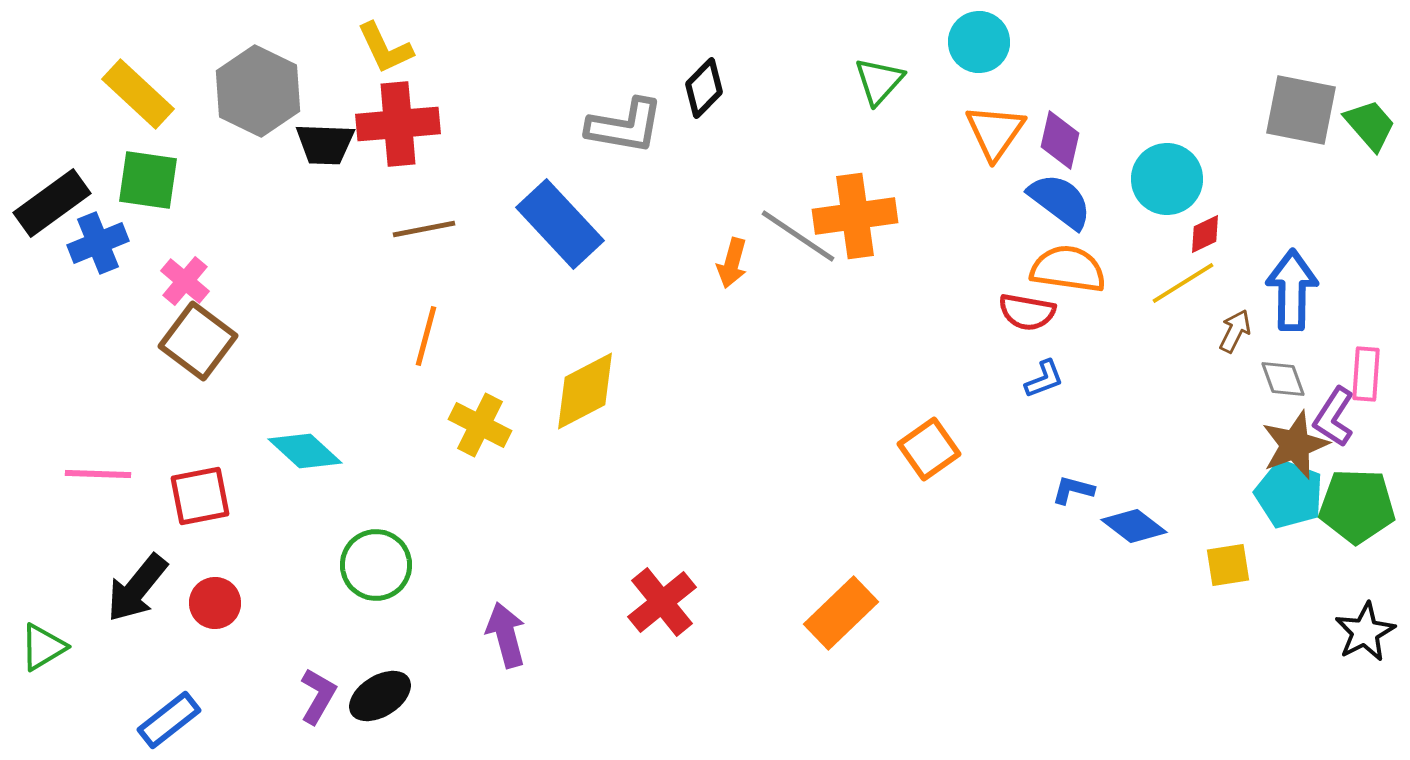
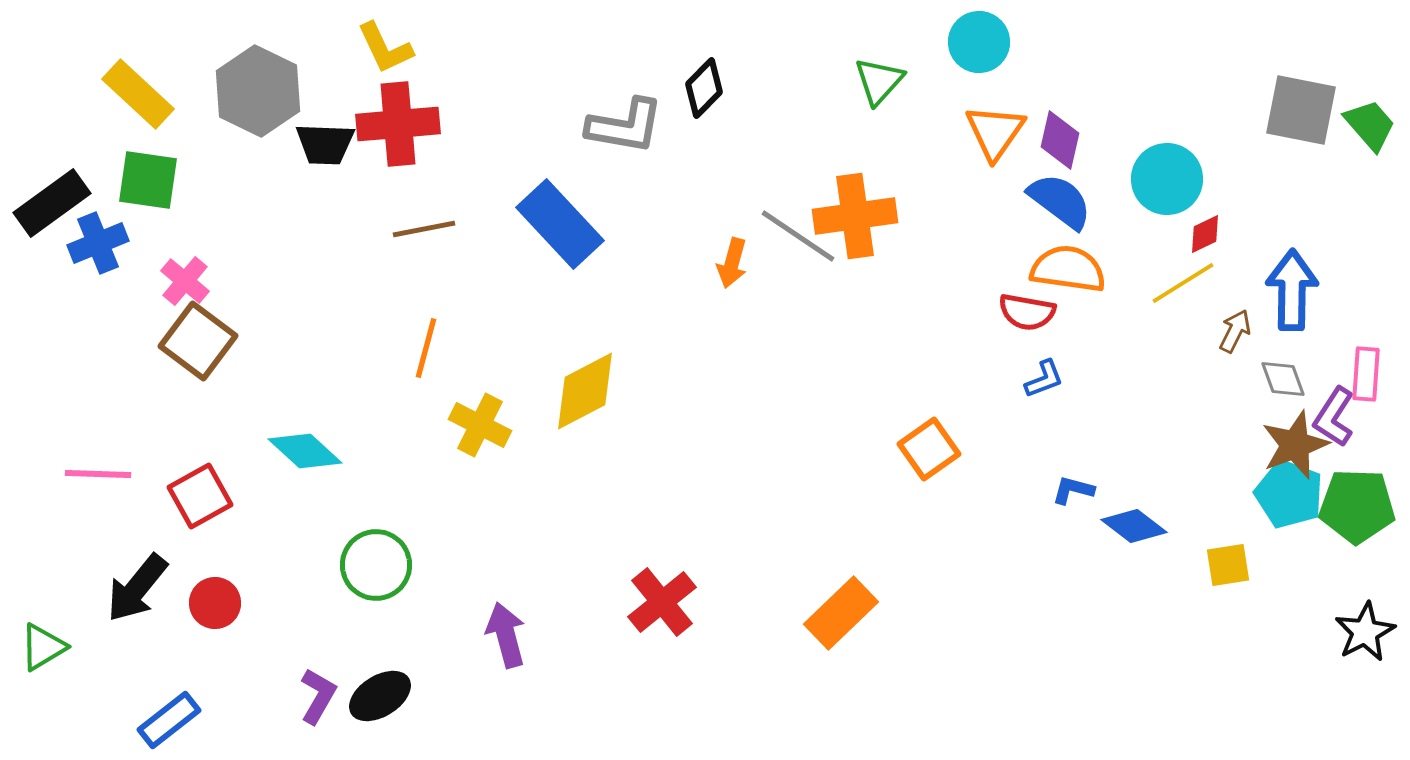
orange line at (426, 336): moved 12 px down
red square at (200, 496): rotated 18 degrees counterclockwise
